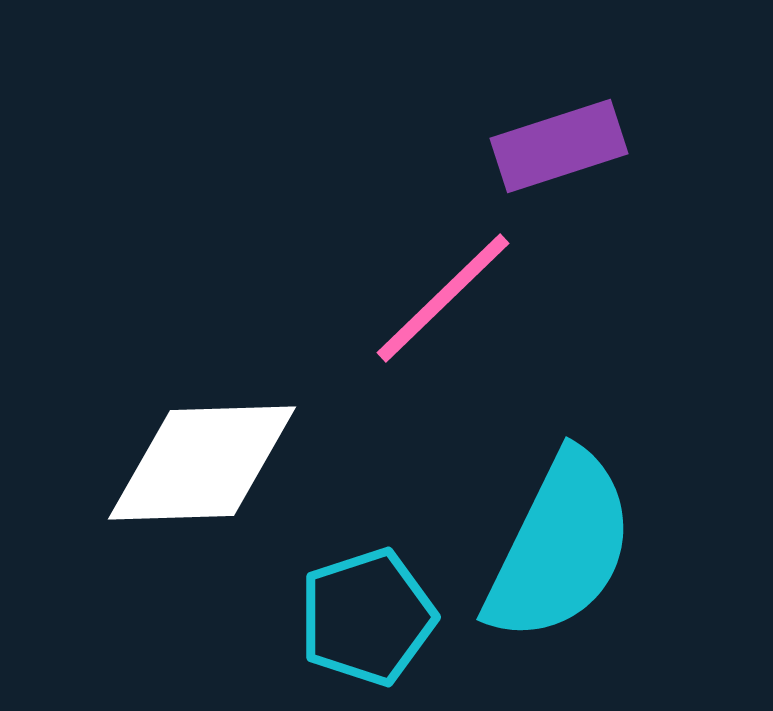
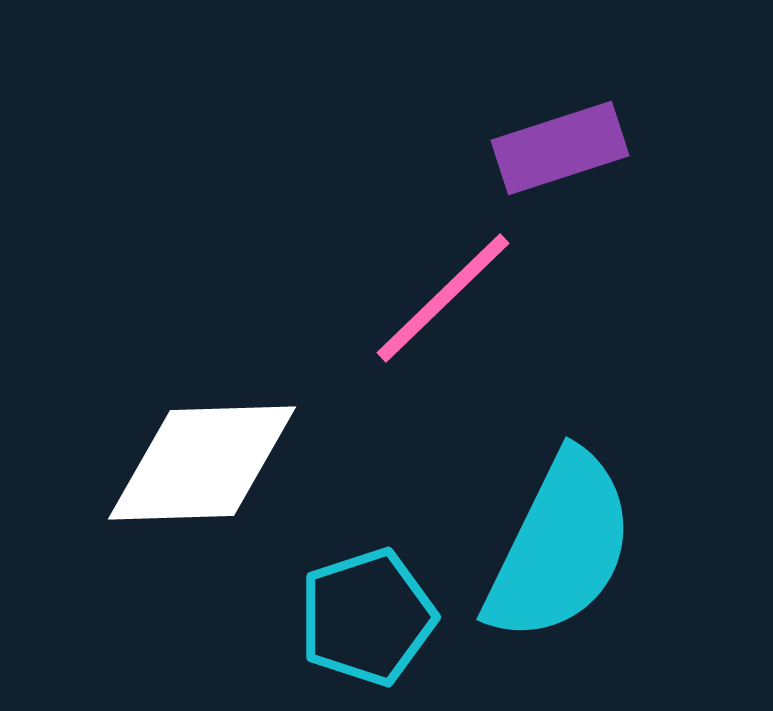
purple rectangle: moved 1 px right, 2 px down
